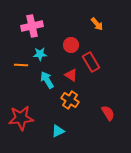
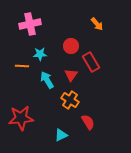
pink cross: moved 2 px left, 2 px up
red circle: moved 1 px down
orange line: moved 1 px right, 1 px down
red triangle: rotated 32 degrees clockwise
red semicircle: moved 20 px left, 9 px down
cyan triangle: moved 3 px right, 4 px down
